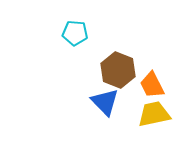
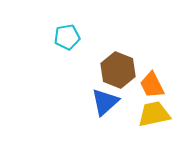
cyan pentagon: moved 8 px left, 4 px down; rotated 15 degrees counterclockwise
blue triangle: rotated 32 degrees clockwise
